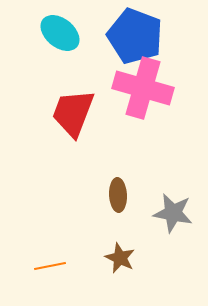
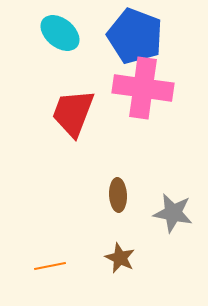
pink cross: rotated 8 degrees counterclockwise
